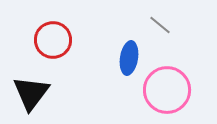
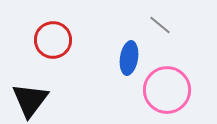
black triangle: moved 1 px left, 7 px down
